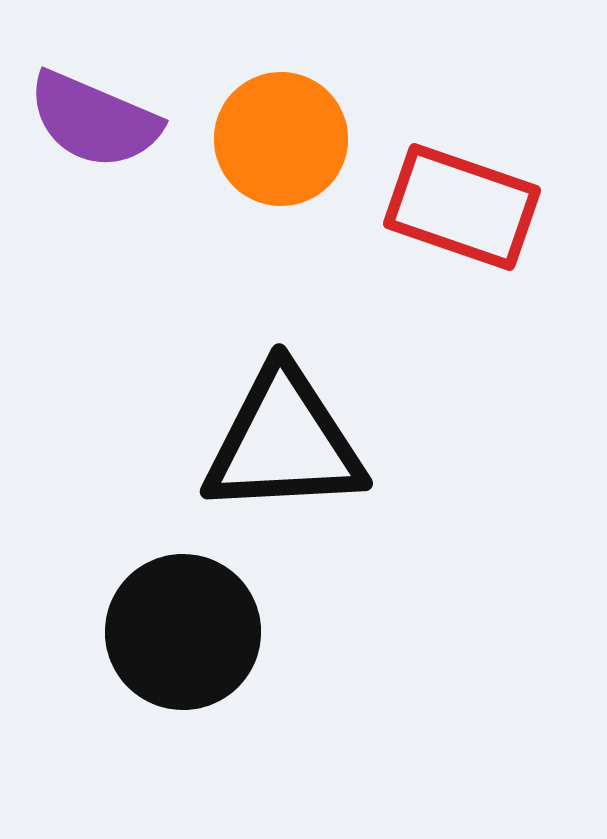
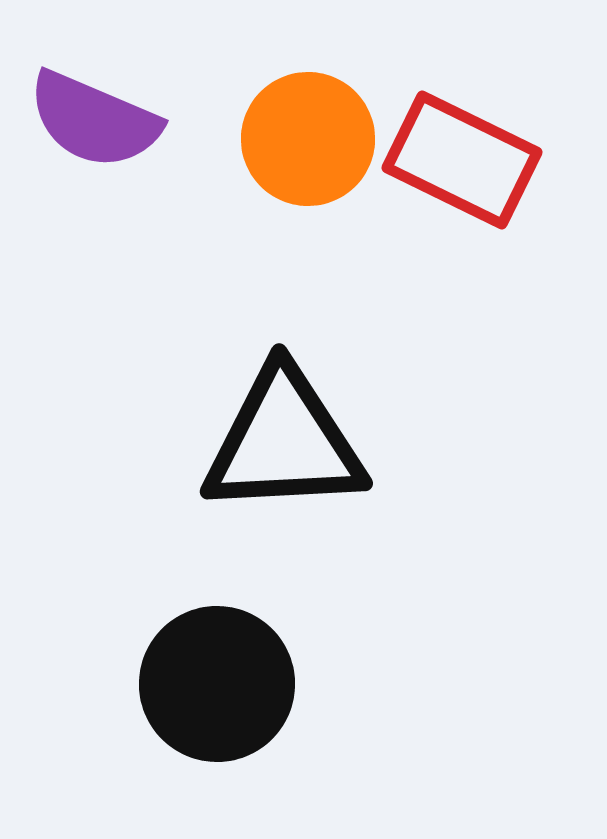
orange circle: moved 27 px right
red rectangle: moved 47 px up; rotated 7 degrees clockwise
black circle: moved 34 px right, 52 px down
